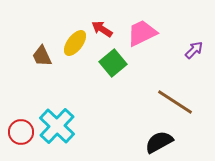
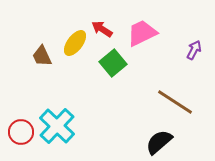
purple arrow: rotated 18 degrees counterclockwise
black semicircle: rotated 12 degrees counterclockwise
